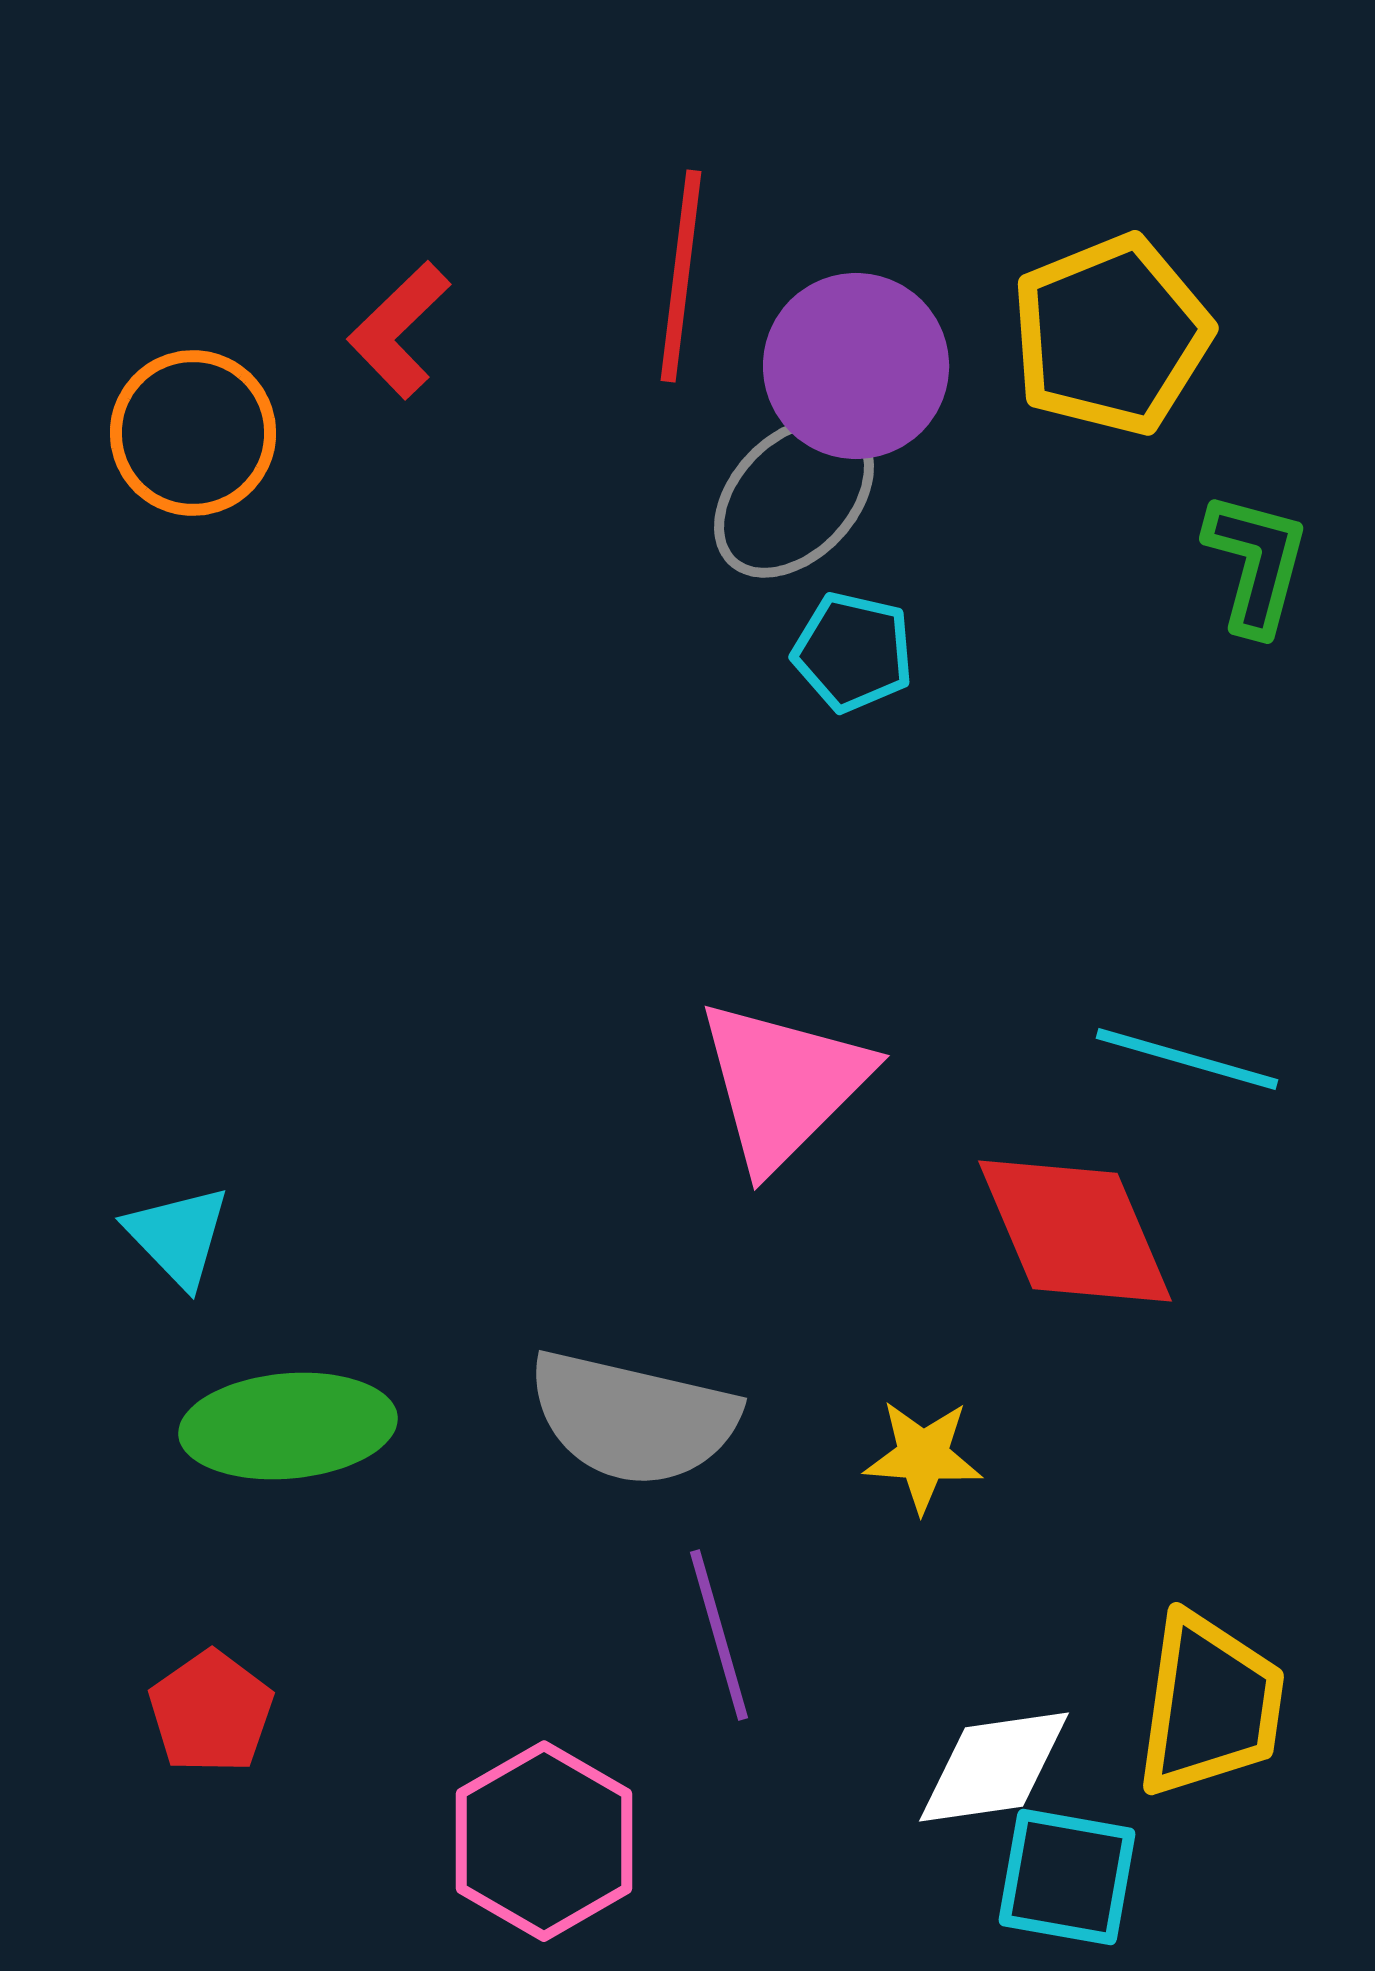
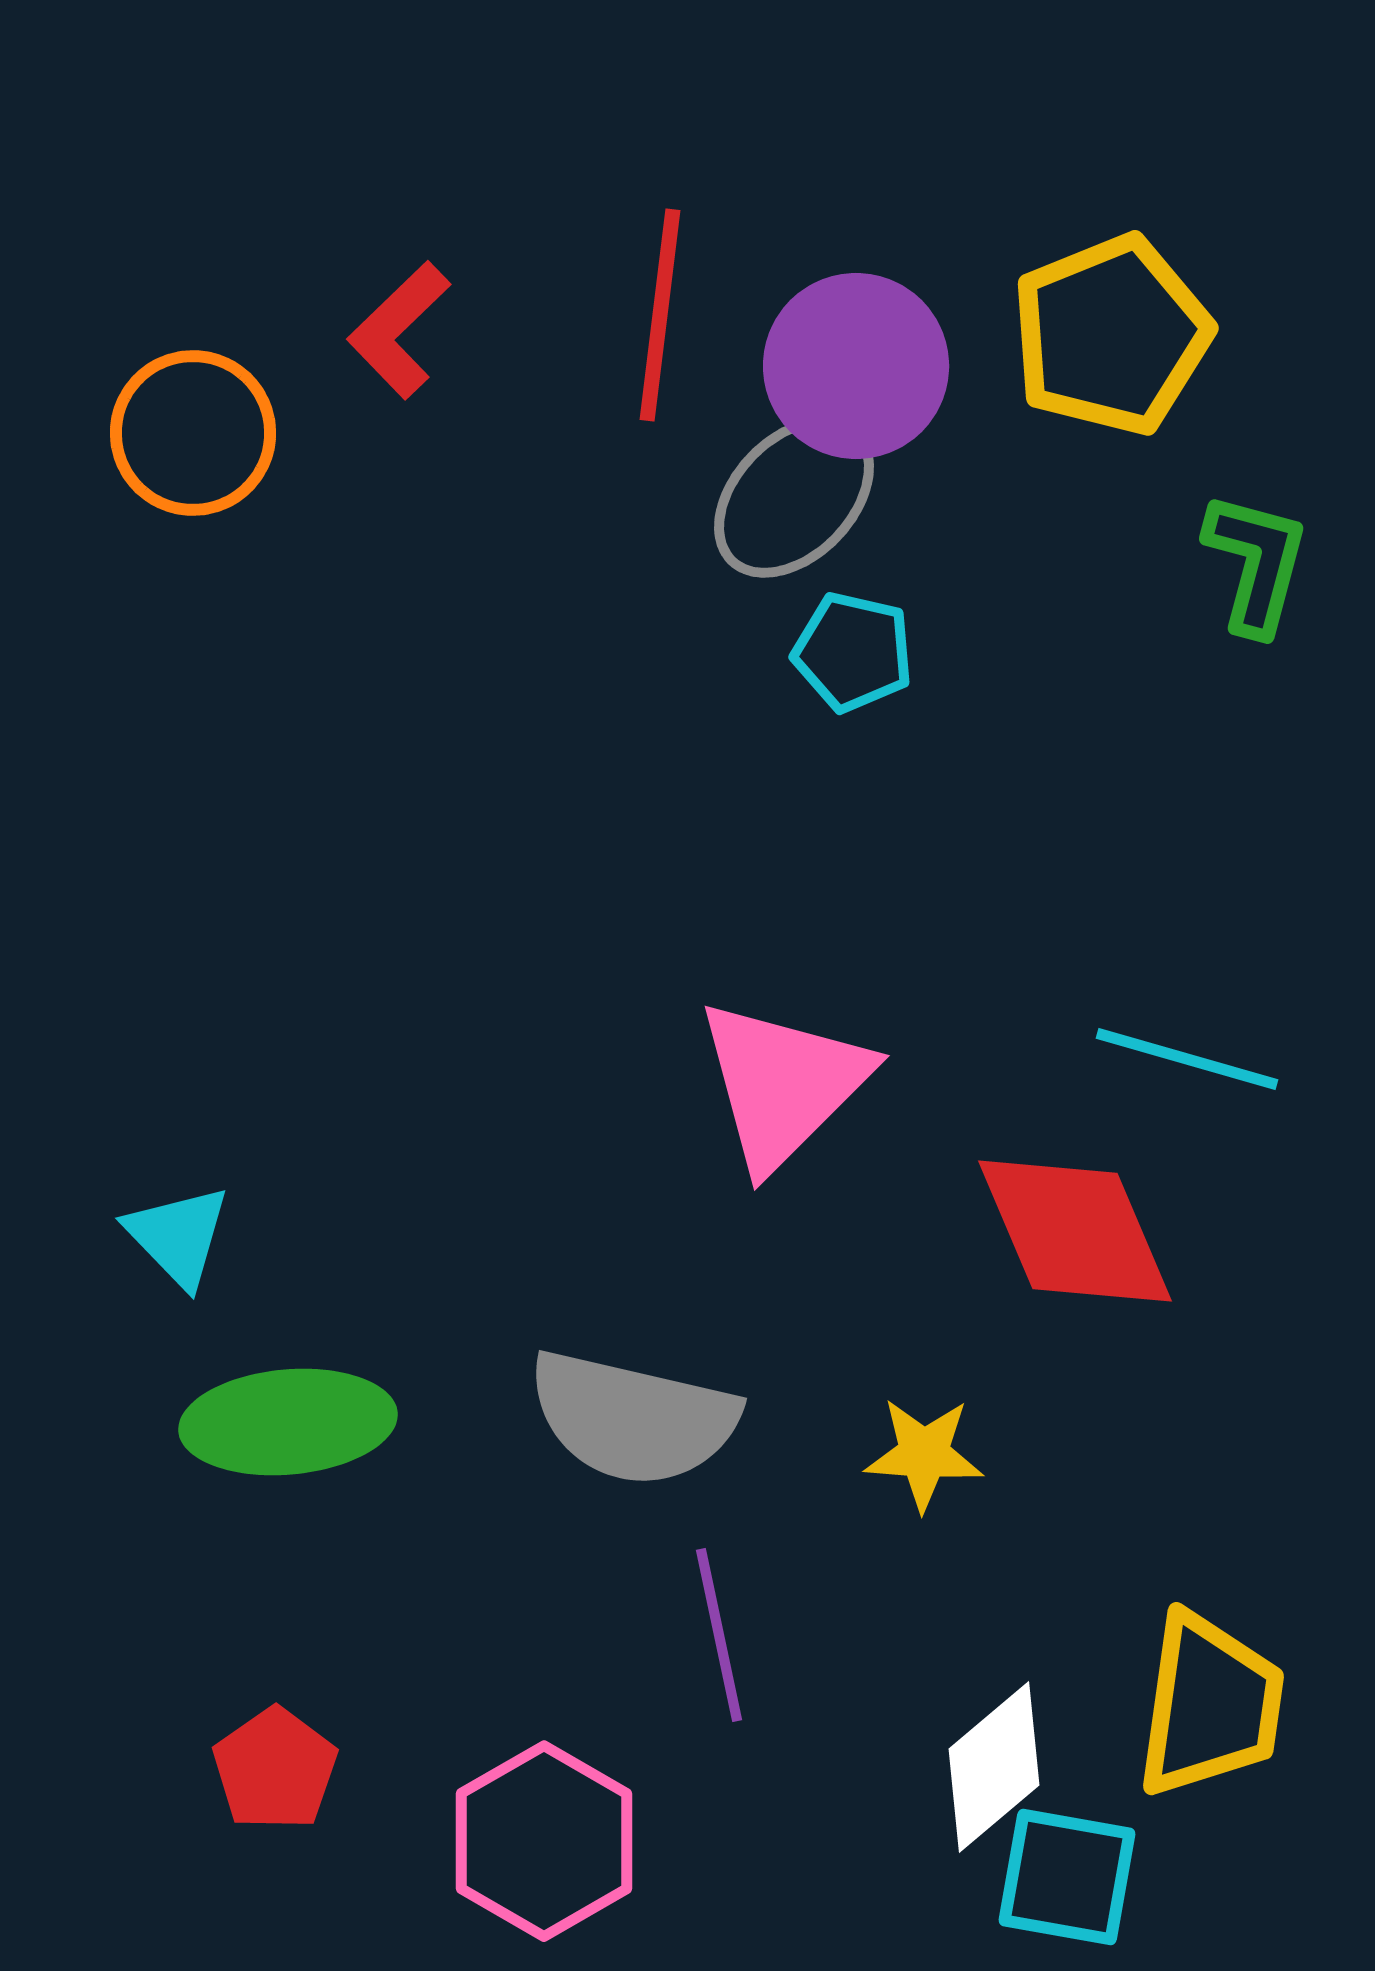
red line: moved 21 px left, 39 px down
green ellipse: moved 4 px up
yellow star: moved 1 px right, 2 px up
purple line: rotated 4 degrees clockwise
red pentagon: moved 64 px right, 57 px down
white diamond: rotated 32 degrees counterclockwise
